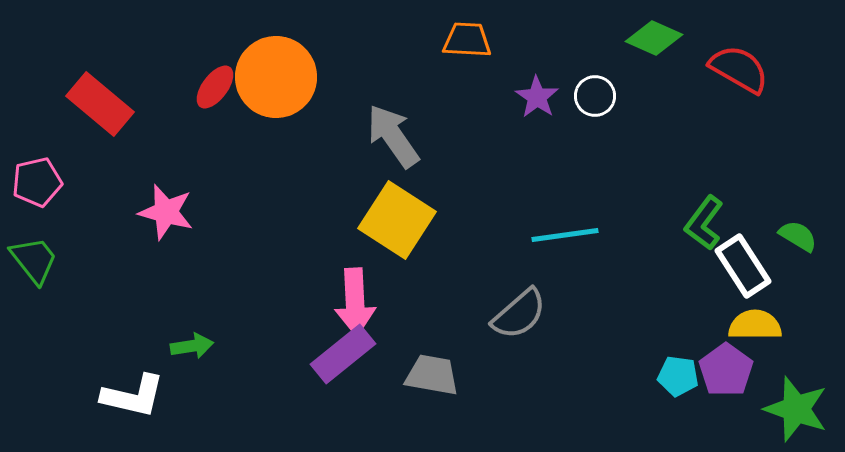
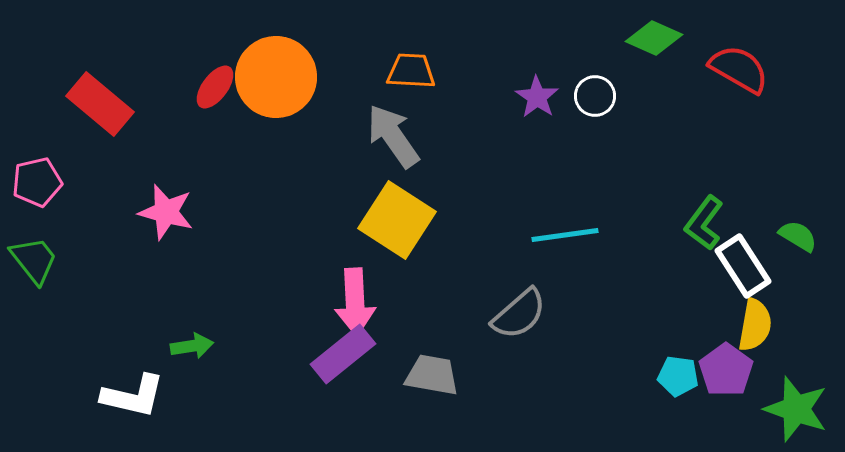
orange trapezoid: moved 56 px left, 31 px down
yellow semicircle: rotated 100 degrees clockwise
